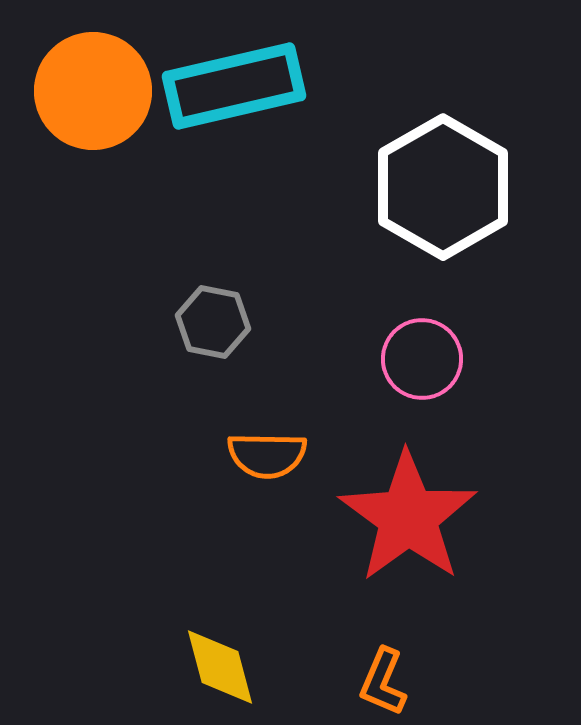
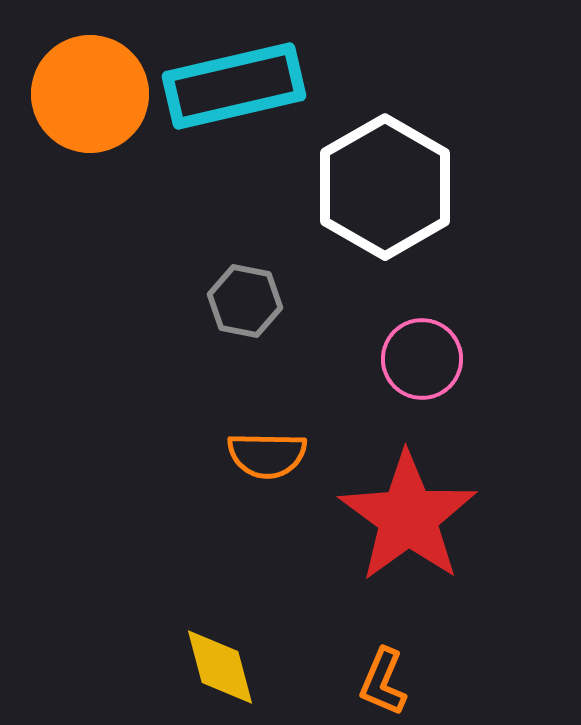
orange circle: moved 3 px left, 3 px down
white hexagon: moved 58 px left
gray hexagon: moved 32 px right, 21 px up
